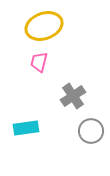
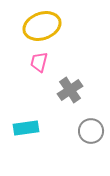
yellow ellipse: moved 2 px left
gray cross: moved 3 px left, 6 px up
